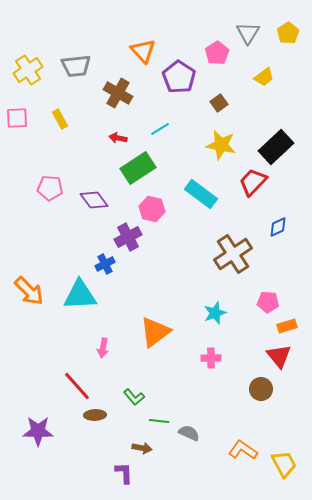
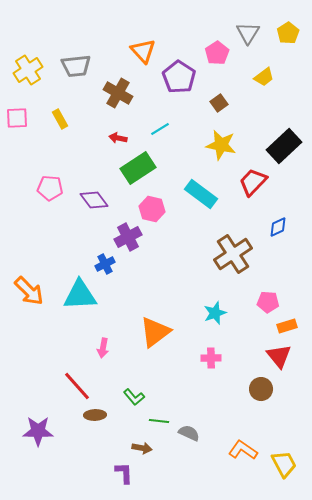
black rectangle at (276, 147): moved 8 px right, 1 px up
